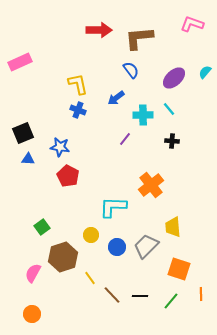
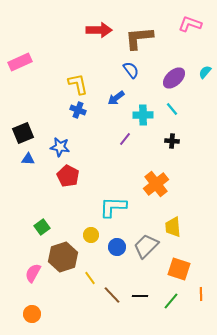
pink L-shape: moved 2 px left
cyan line: moved 3 px right
orange cross: moved 5 px right, 1 px up
